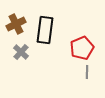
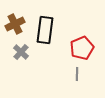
brown cross: moved 1 px left
gray line: moved 10 px left, 2 px down
